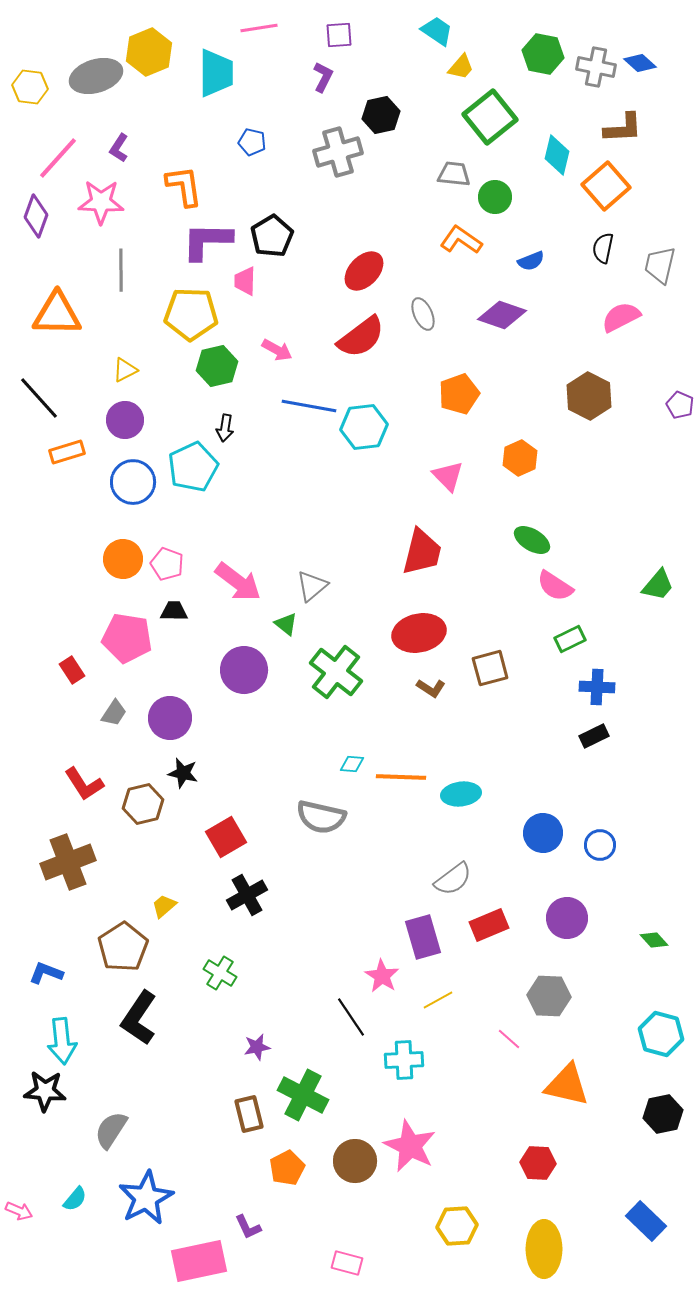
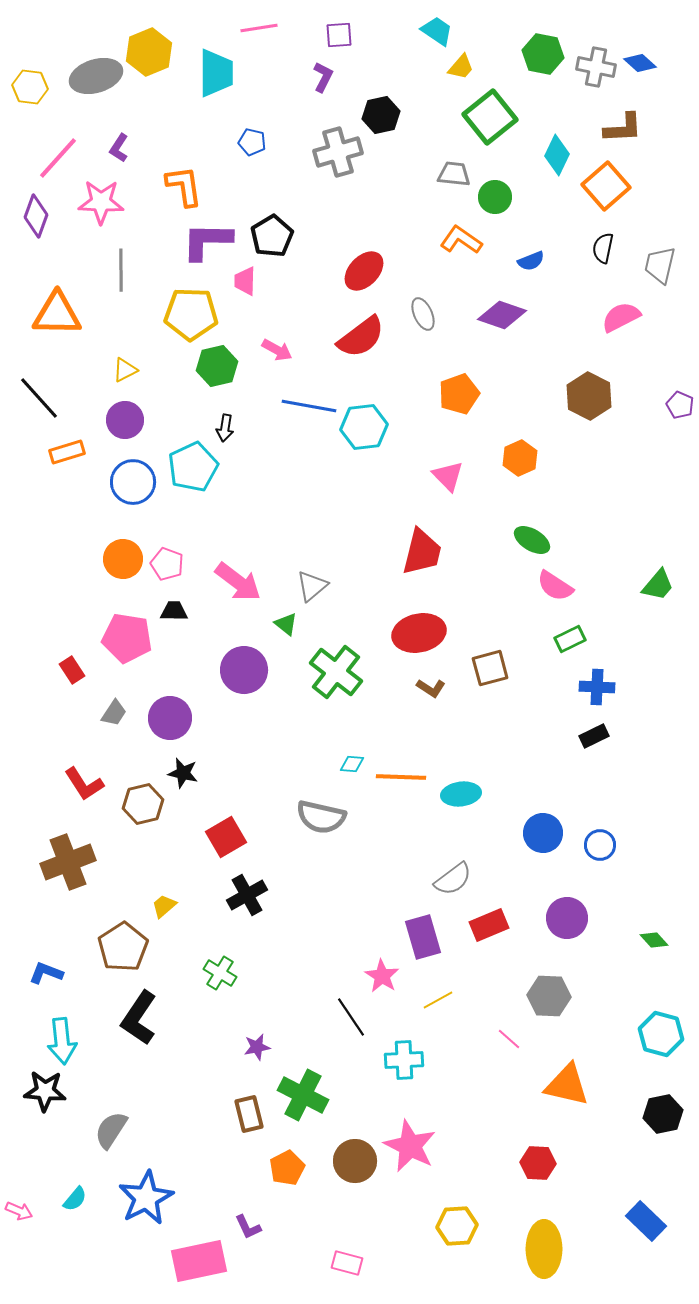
cyan diamond at (557, 155): rotated 12 degrees clockwise
